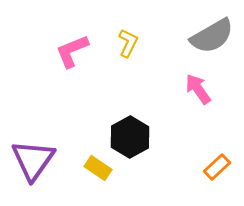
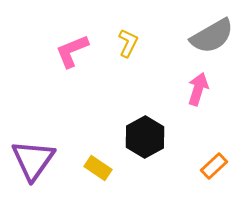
pink arrow: rotated 52 degrees clockwise
black hexagon: moved 15 px right
orange rectangle: moved 3 px left, 1 px up
